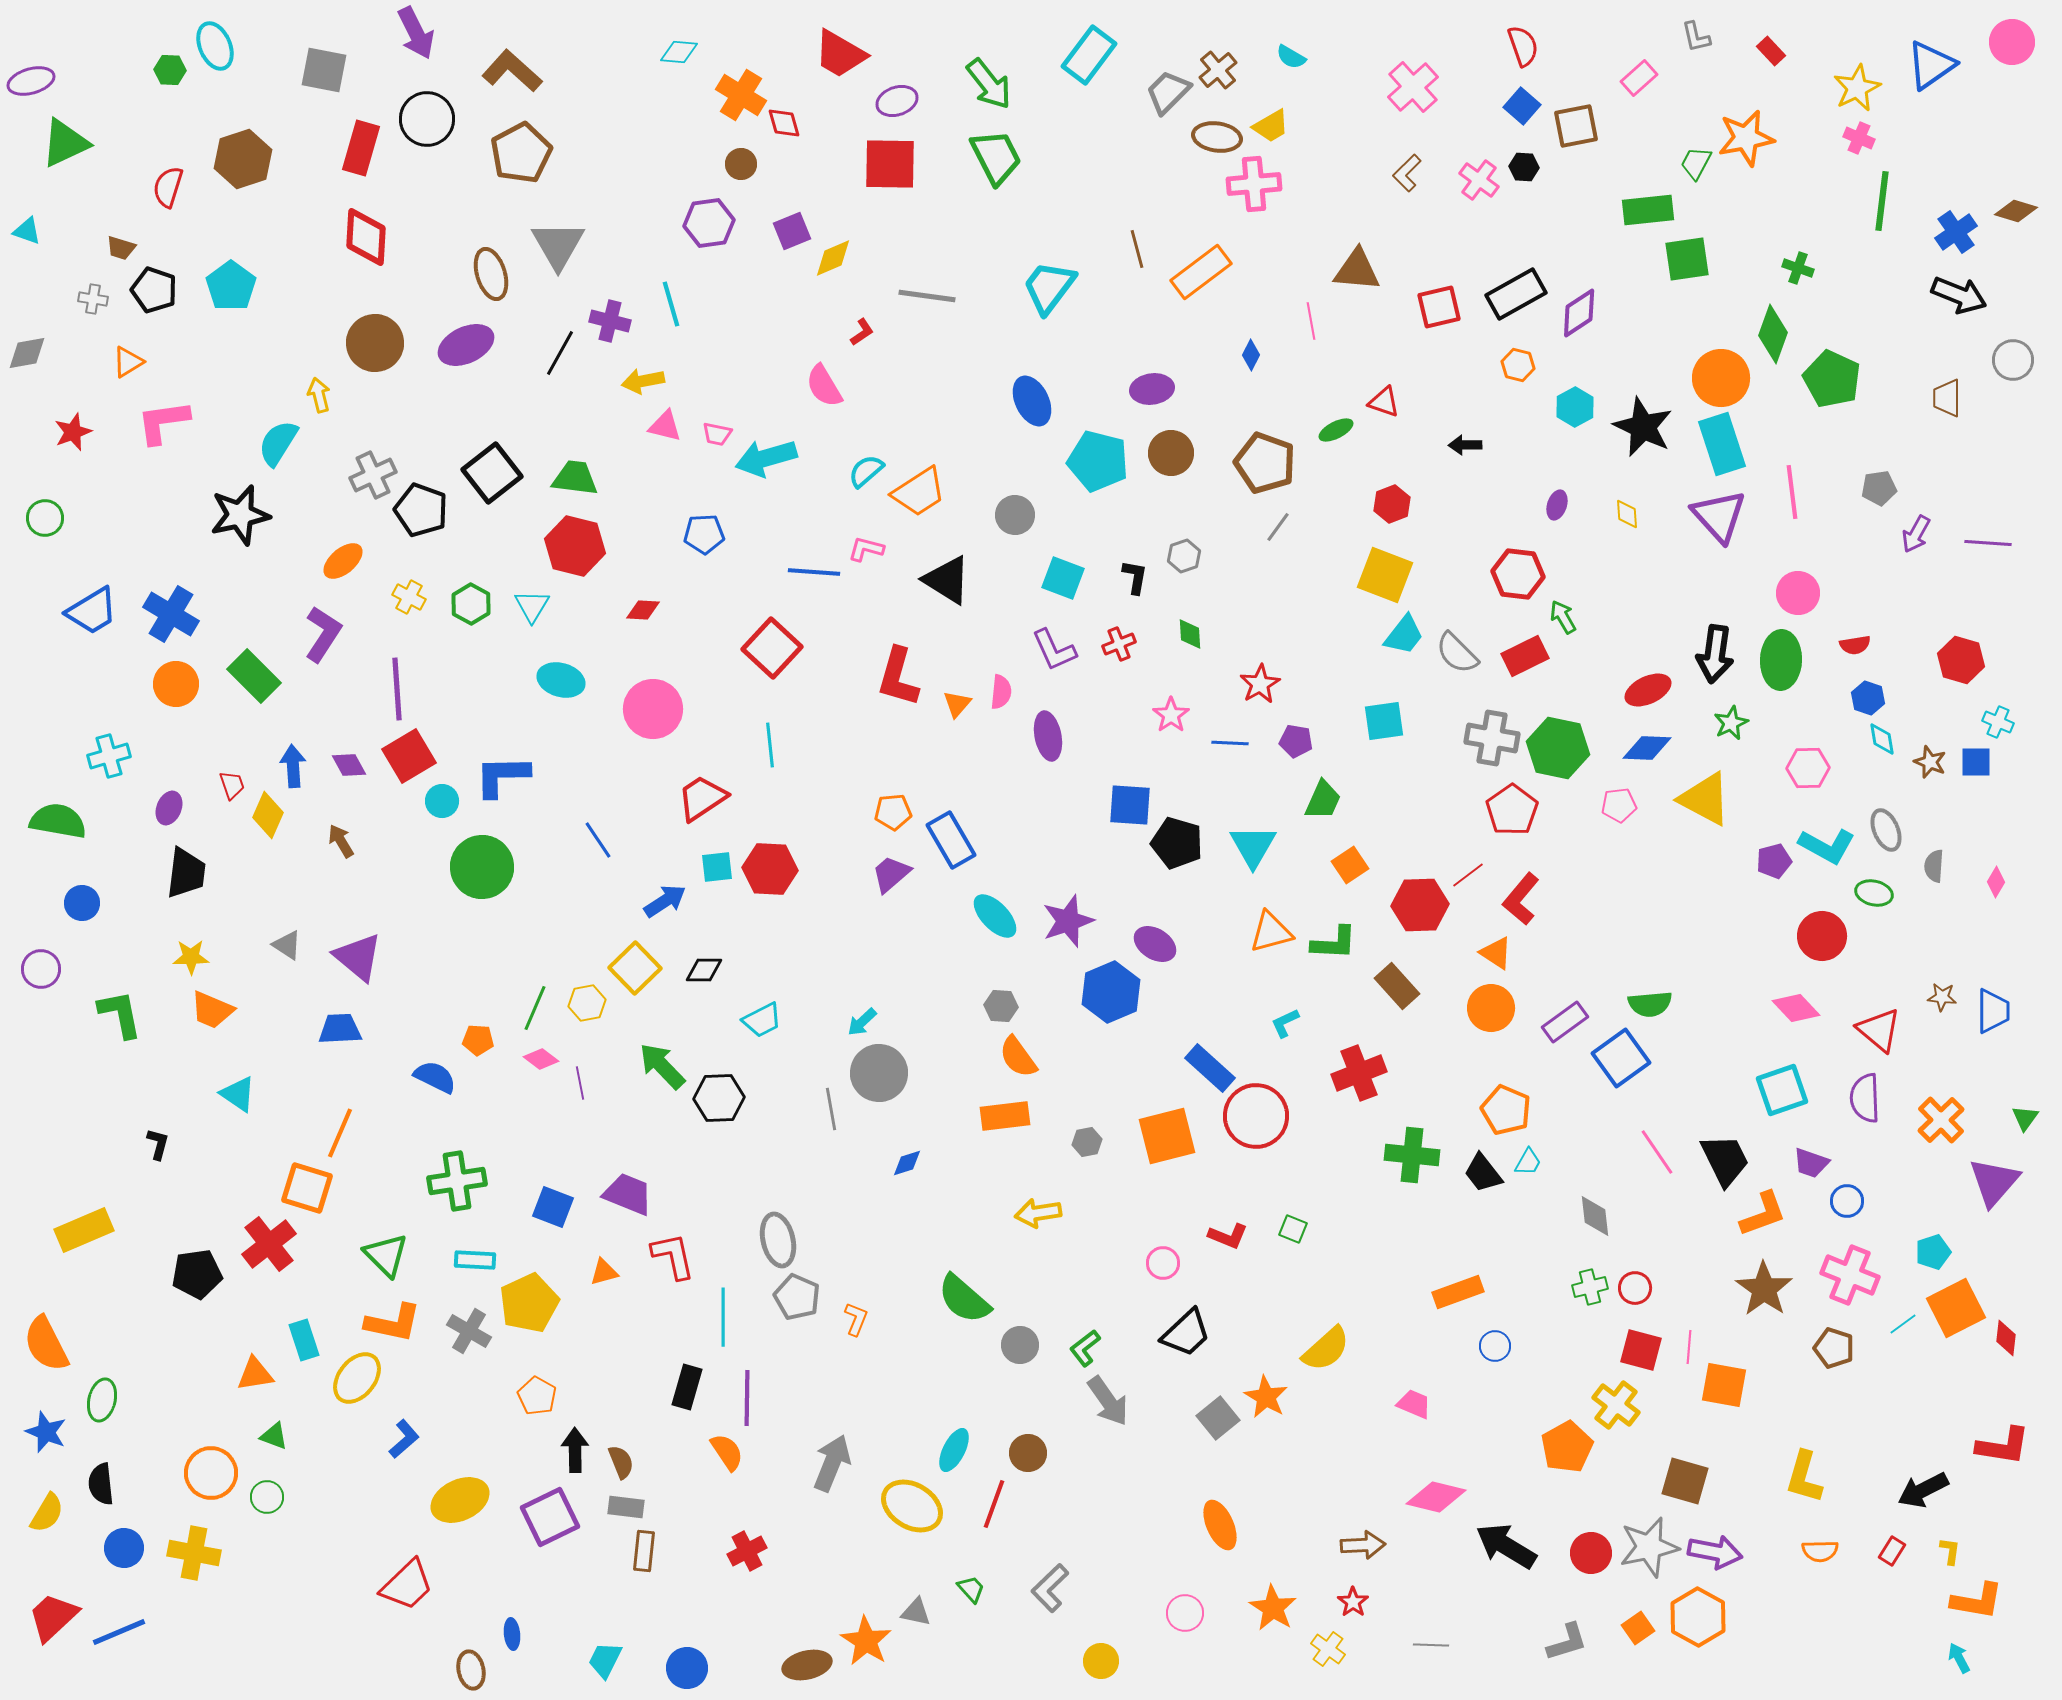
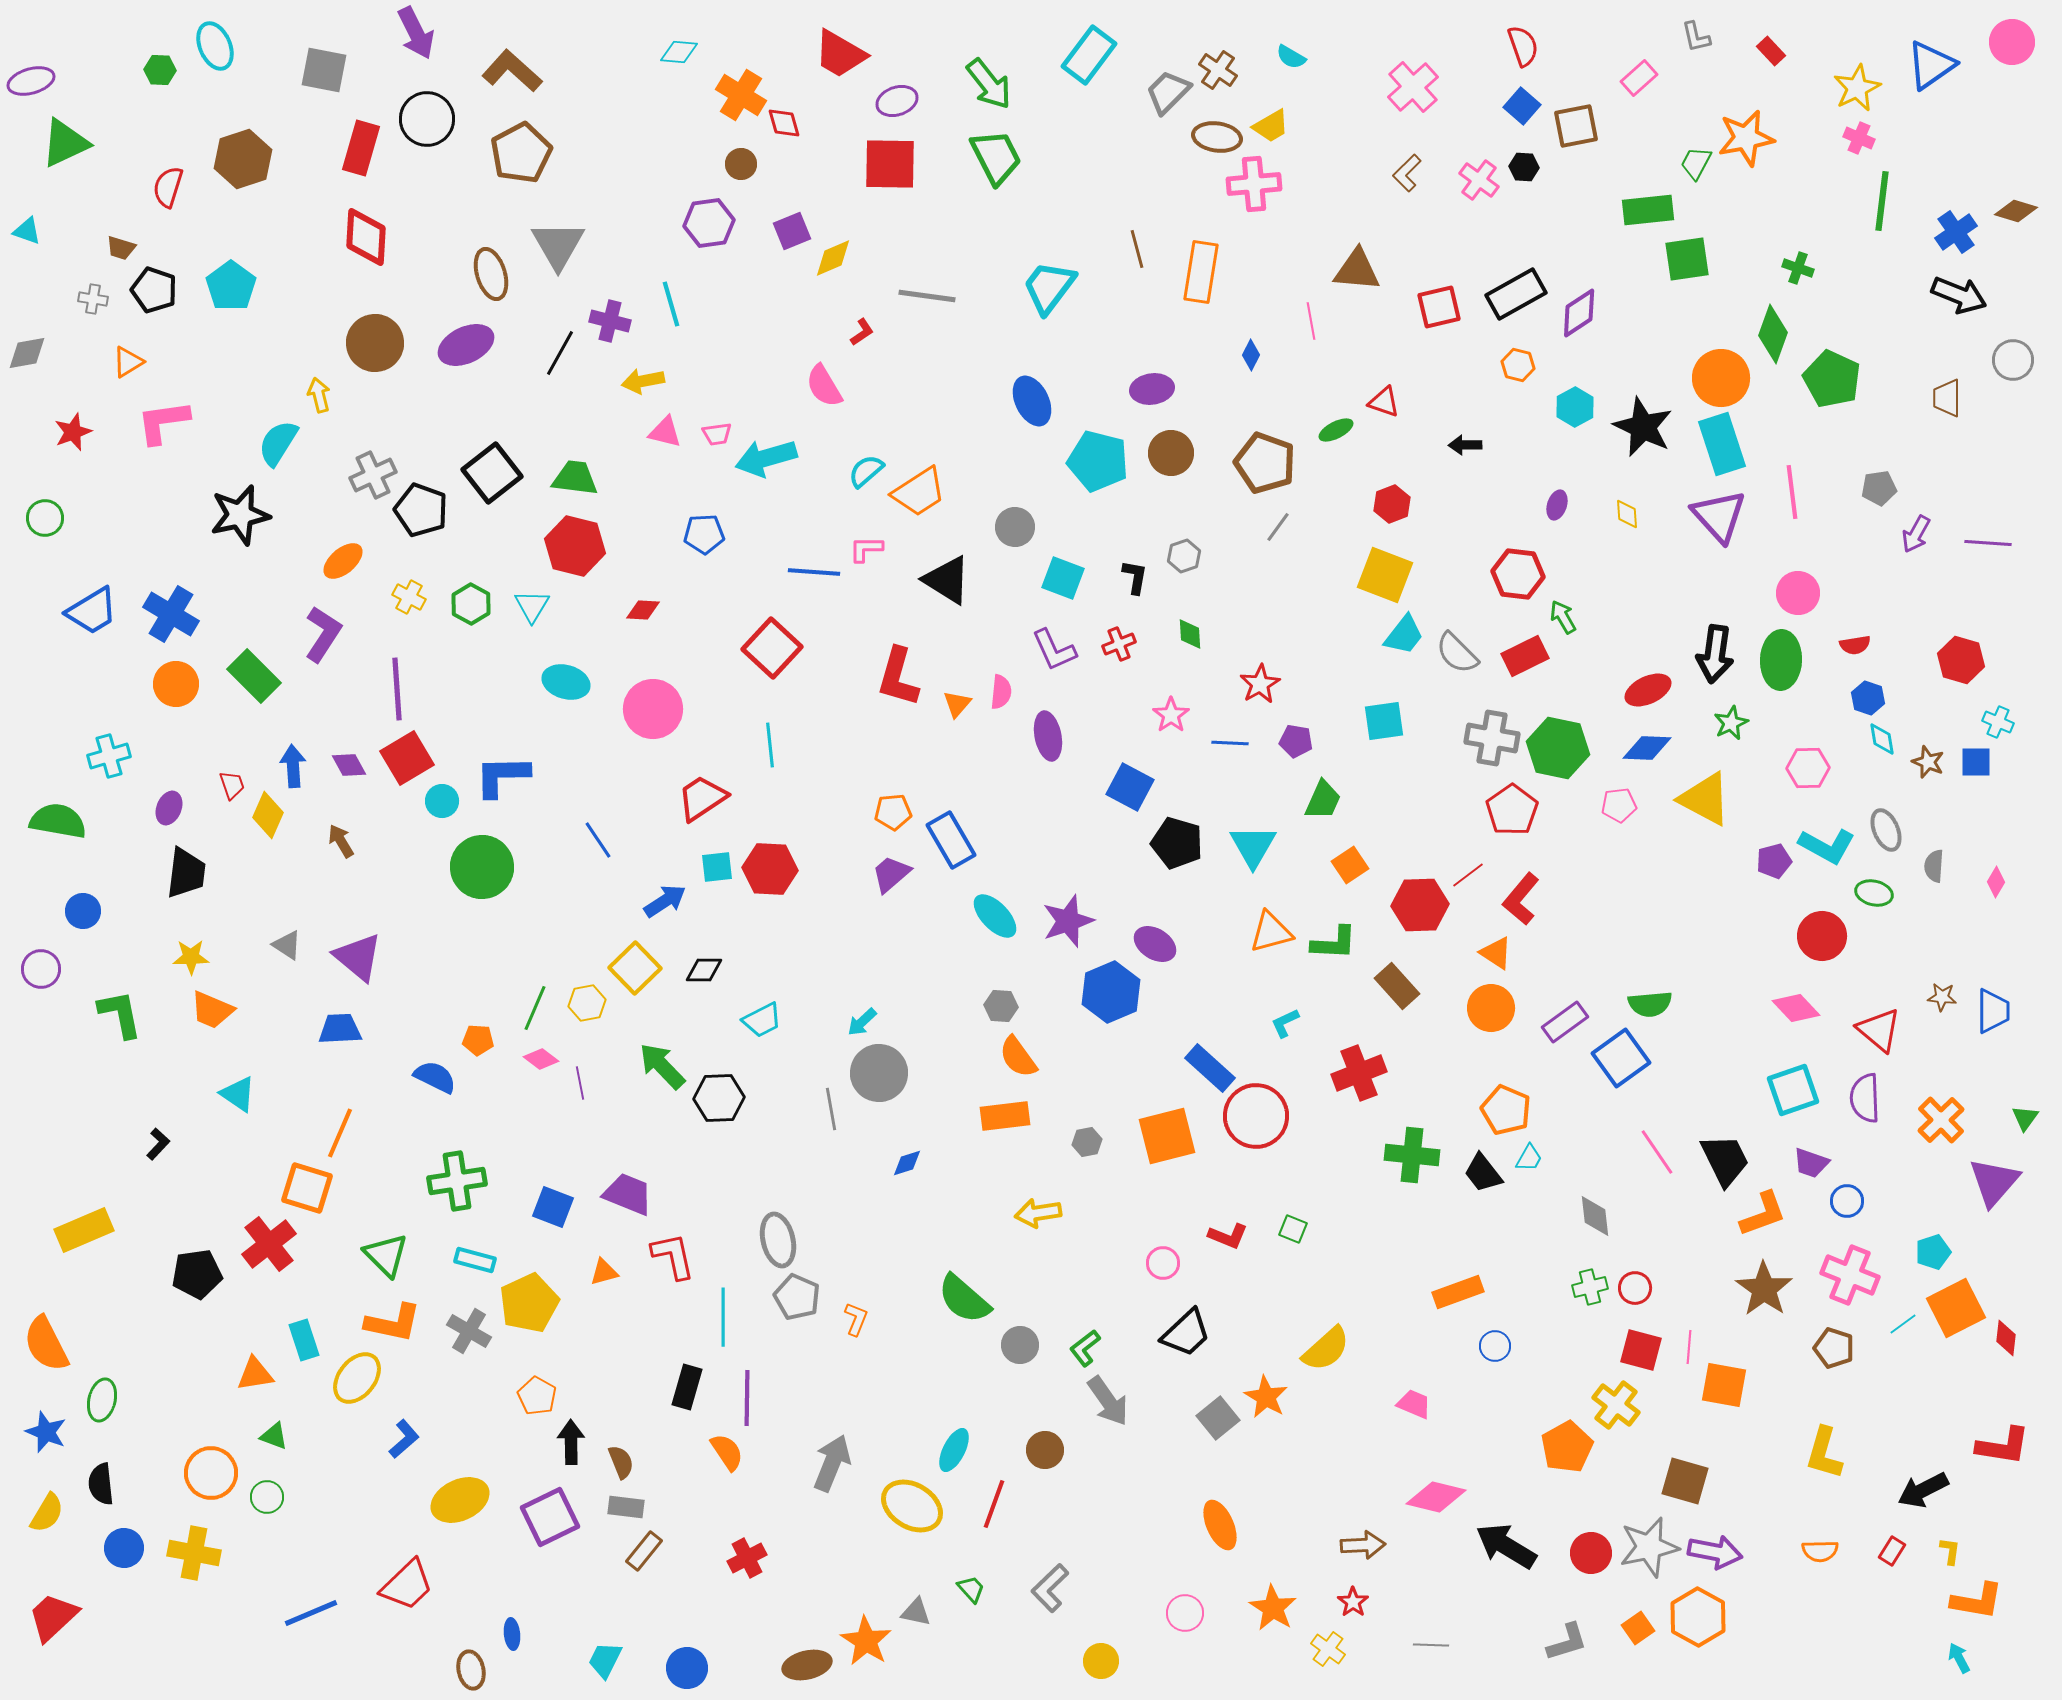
green hexagon at (170, 70): moved 10 px left
brown cross at (1218, 70): rotated 15 degrees counterclockwise
orange rectangle at (1201, 272): rotated 44 degrees counterclockwise
pink triangle at (665, 426): moved 6 px down
pink trapezoid at (717, 434): rotated 20 degrees counterclockwise
gray circle at (1015, 515): moved 12 px down
pink L-shape at (866, 549): rotated 15 degrees counterclockwise
cyan ellipse at (561, 680): moved 5 px right, 2 px down
red square at (409, 756): moved 2 px left, 2 px down
brown star at (1930, 762): moved 2 px left
blue square at (1130, 805): moved 18 px up; rotated 24 degrees clockwise
blue circle at (82, 903): moved 1 px right, 8 px down
cyan square at (1782, 1090): moved 11 px right
black L-shape at (158, 1144): rotated 28 degrees clockwise
cyan trapezoid at (1528, 1162): moved 1 px right, 4 px up
cyan rectangle at (475, 1260): rotated 12 degrees clockwise
black arrow at (575, 1450): moved 4 px left, 8 px up
brown circle at (1028, 1453): moved 17 px right, 3 px up
yellow L-shape at (1804, 1477): moved 20 px right, 24 px up
brown rectangle at (644, 1551): rotated 33 degrees clockwise
red cross at (747, 1551): moved 7 px down
blue line at (119, 1632): moved 192 px right, 19 px up
